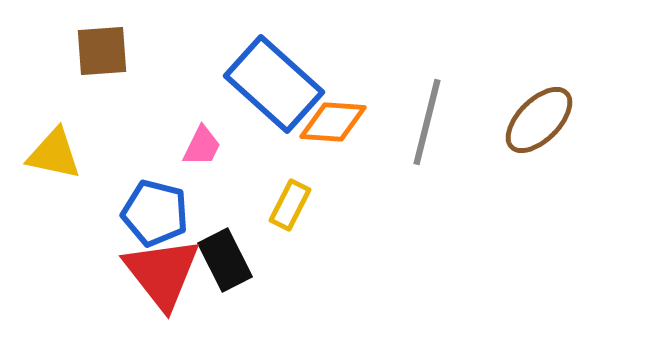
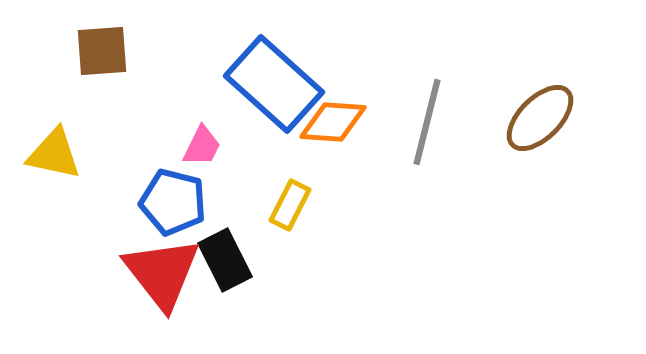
brown ellipse: moved 1 px right, 2 px up
blue pentagon: moved 18 px right, 11 px up
